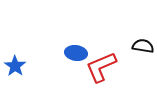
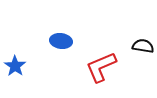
blue ellipse: moved 15 px left, 12 px up
